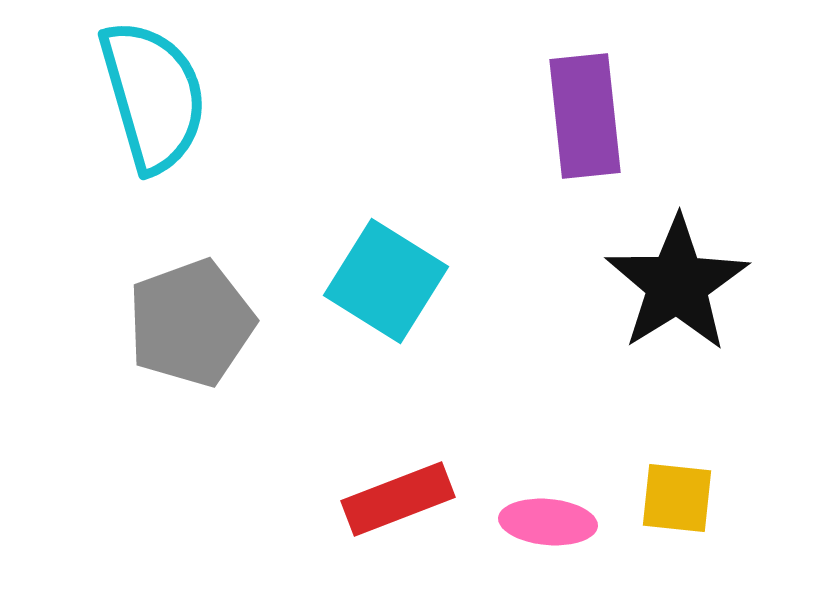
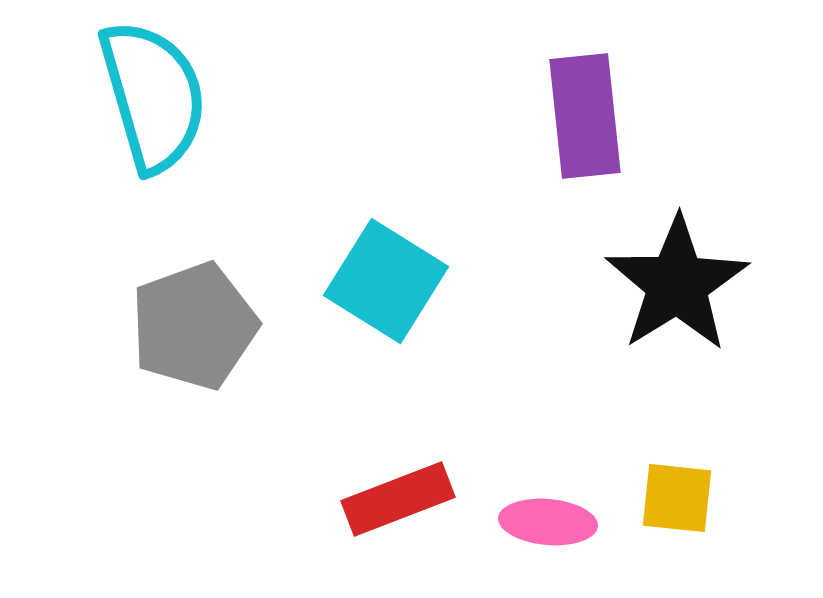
gray pentagon: moved 3 px right, 3 px down
